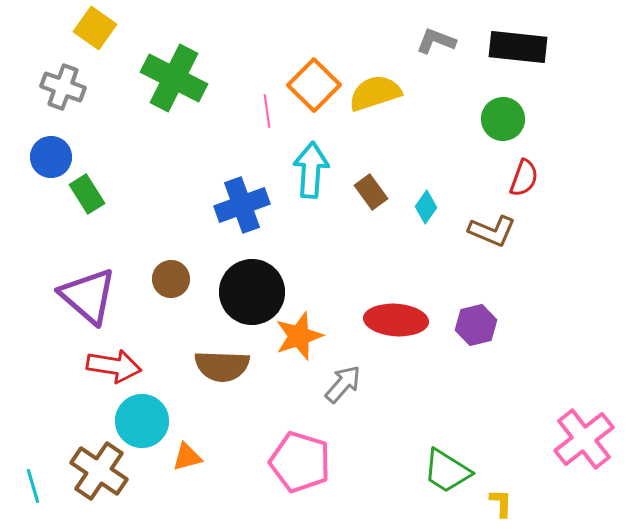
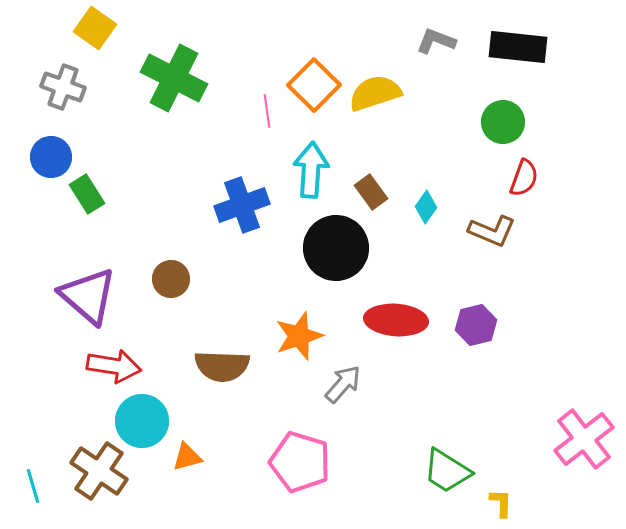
green circle: moved 3 px down
black circle: moved 84 px right, 44 px up
